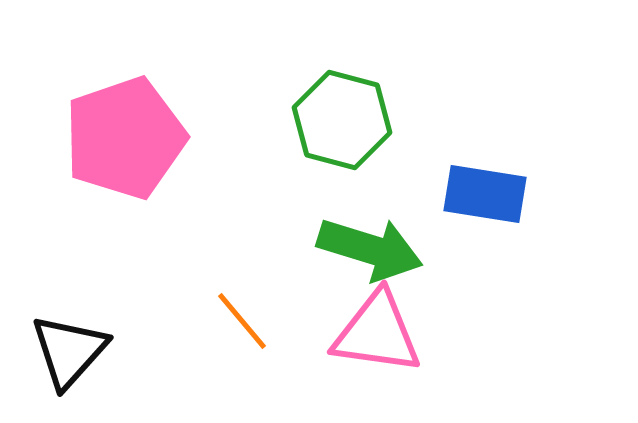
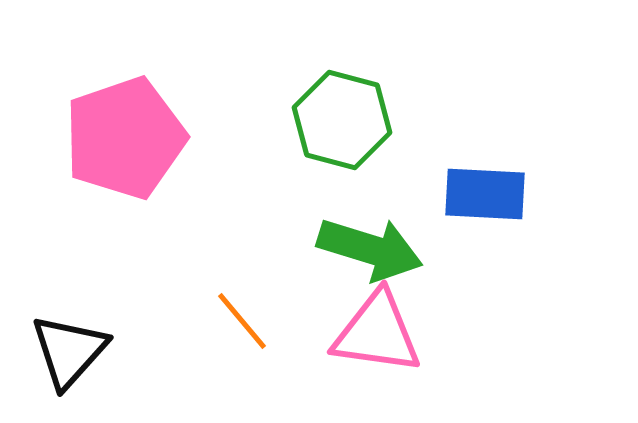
blue rectangle: rotated 6 degrees counterclockwise
